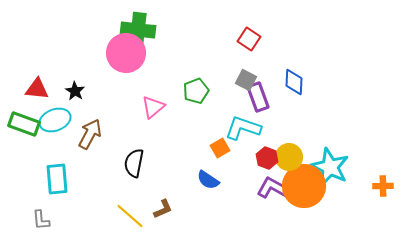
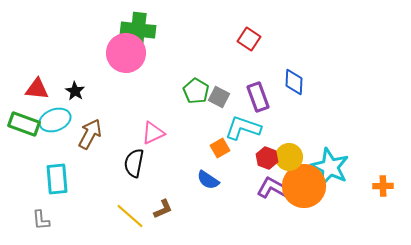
gray square: moved 27 px left, 17 px down
green pentagon: rotated 20 degrees counterclockwise
pink triangle: moved 26 px down; rotated 15 degrees clockwise
